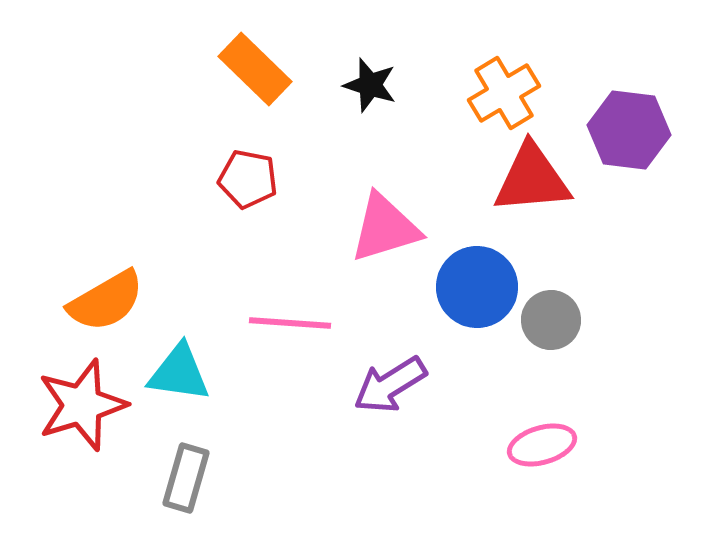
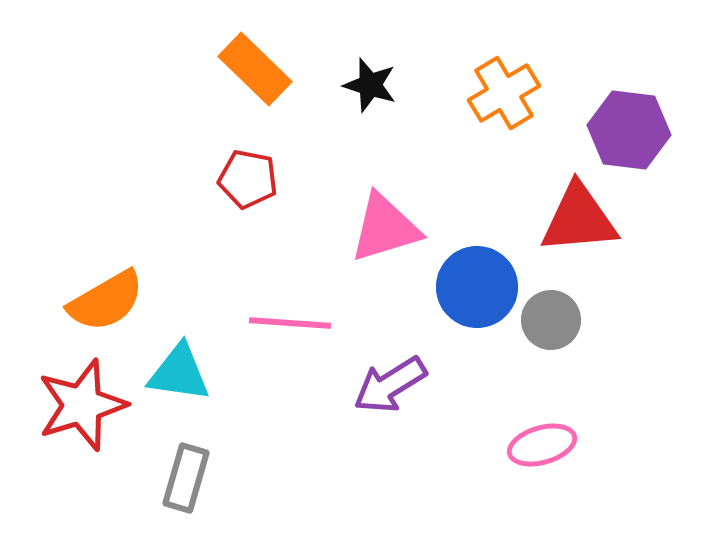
red triangle: moved 47 px right, 40 px down
